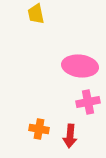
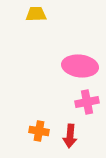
yellow trapezoid: rotated 100 degrees clockwise
pink cross: moved 1 px left
orange cross: moved 2 px down
